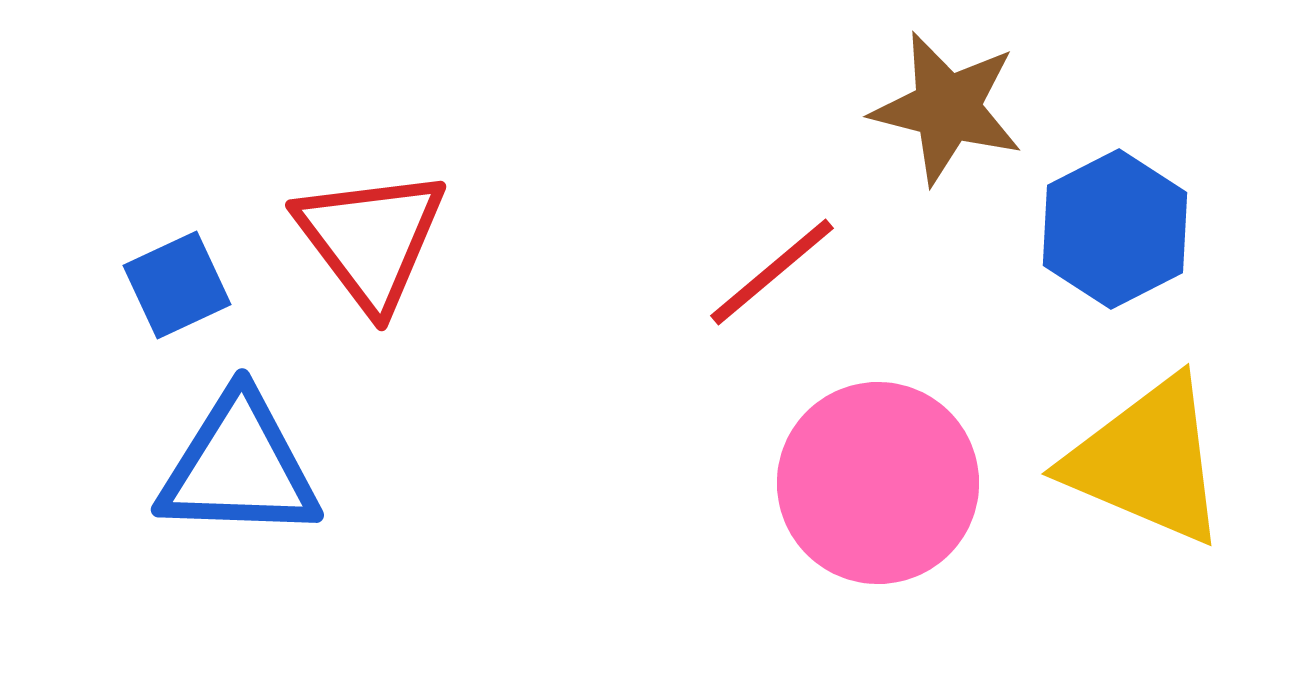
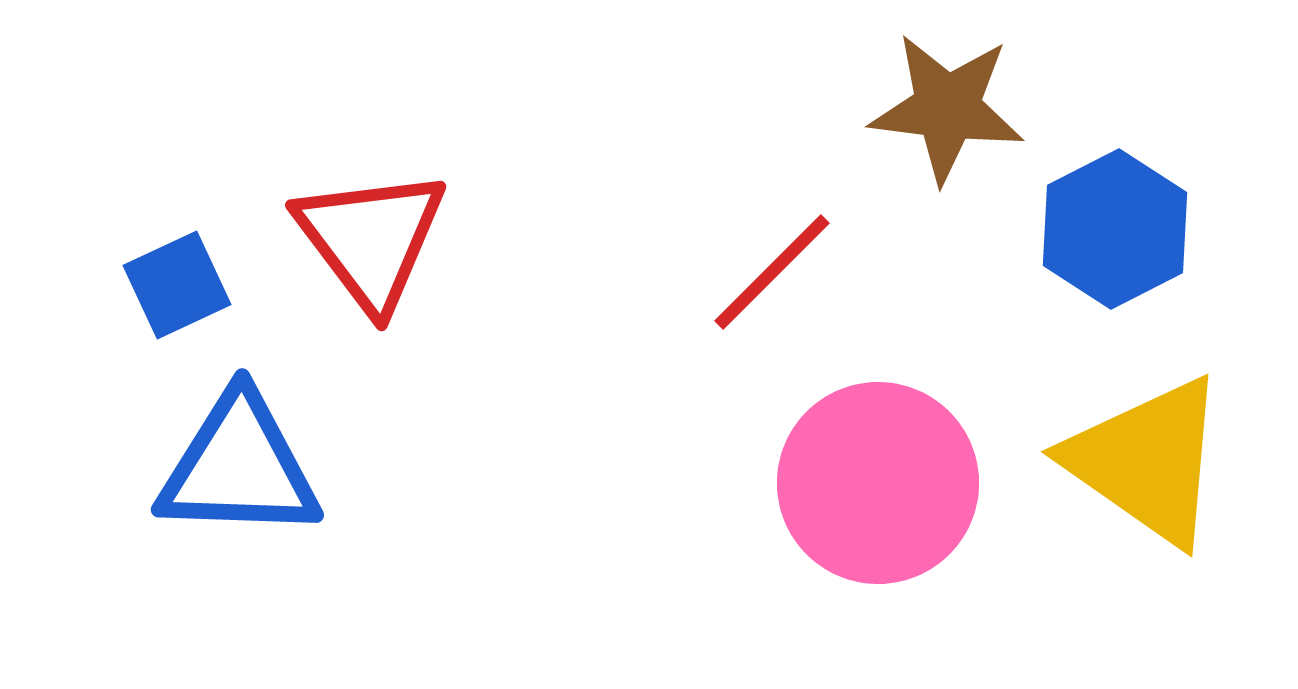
brown star: rotated 7 degrees counterclockwise
red line: rotated 5 degrees counterclockwise
yellow triangle: rotated 12 degrees clockwise
